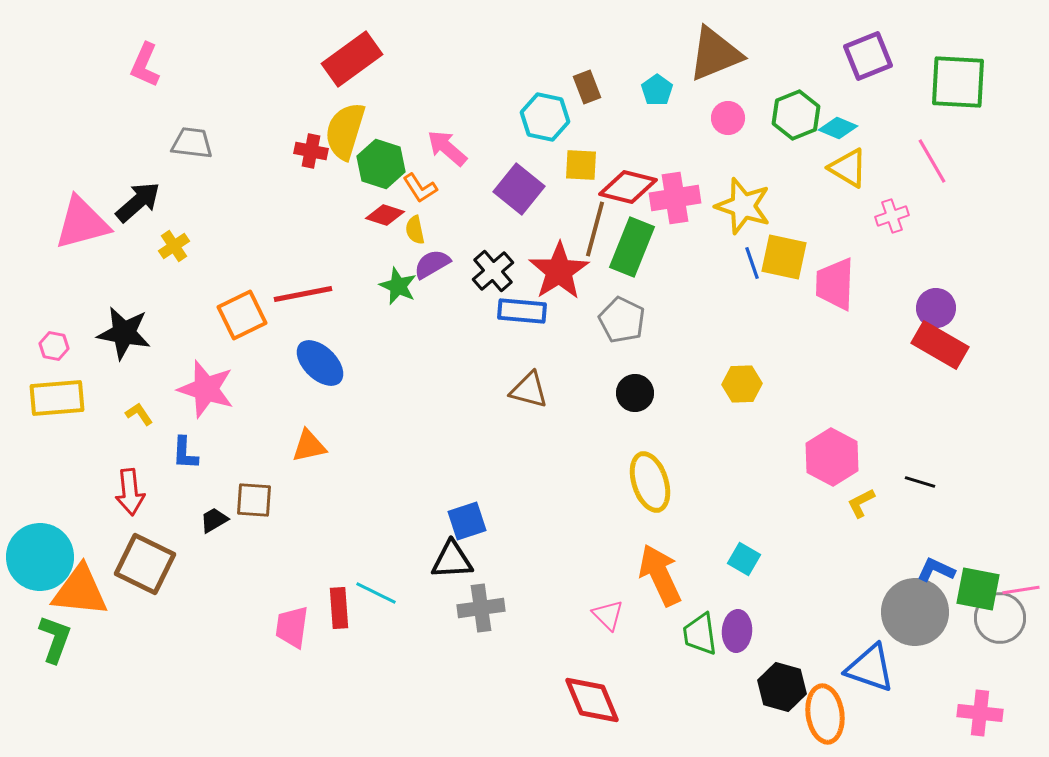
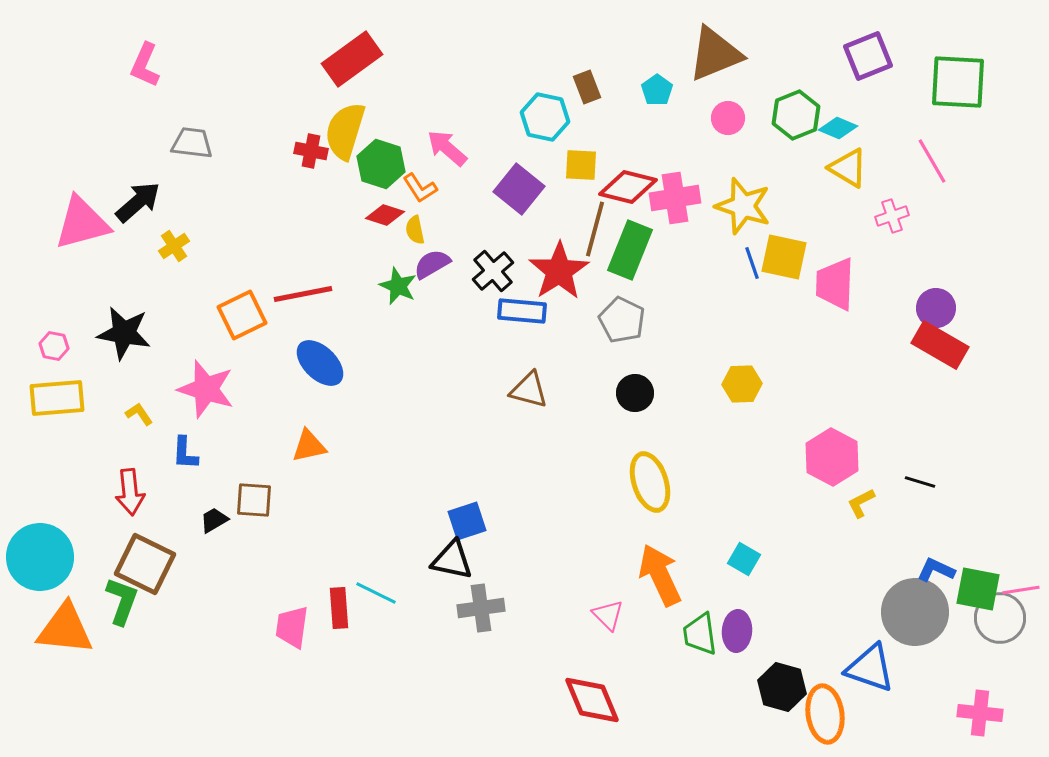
green rectangle at (632, 247): moved 2 px left, 3 px down
black triangle at (452, 560): rotated 15 degrees clockwise
orange triangle at (80, 591): moved 15 px left, 38 px down
green L-shape at (55, 639): moved 67 px right, 38 px up
